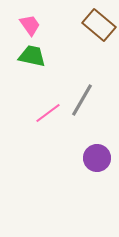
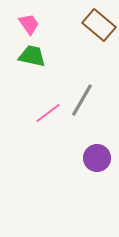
pink trapezoid: moved 1 px left, 1 px up
